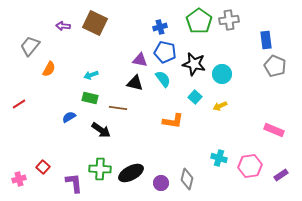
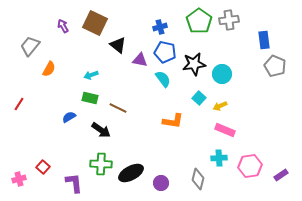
purple arrow: rotated 56 degrees clockwise
blue rectangle: moved 2 px left
black star: rotated 20 degrees counterclockwise
black triangle: moved 17 px left, 38 px up; rotated 24 degrees clockwise
cyan square: moved 4 px right, 1 px down
red line: rotated 24 degrees counterclockwise
brown line: rotated 18 degrees clockwise
pink rectangle: moved 49 px left
cyan cross: rotated 21 degrees counterclockwise
green cross: moved 1 px right, 5 px up
gray diamond: moved 11 px right
